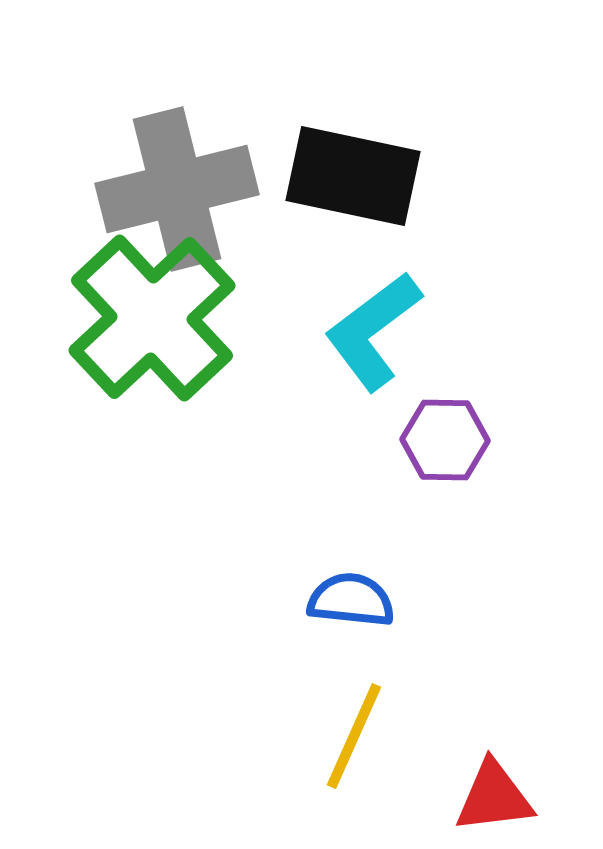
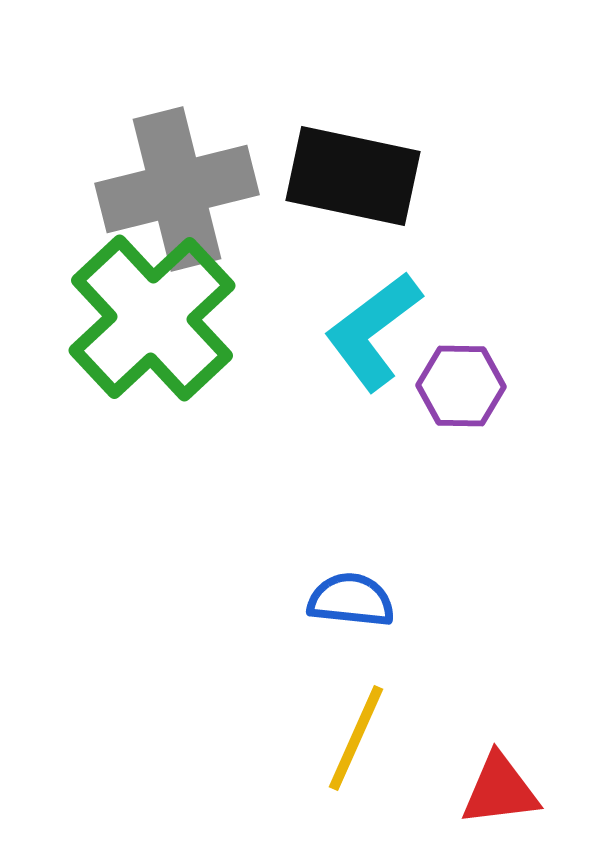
purple hexagon: moved 16 px right, 54 px up
yellow line: moved 2 px right, 2 px down
red triangle: moved 6 px right, 7 px up
